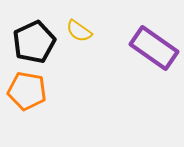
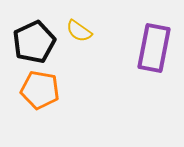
purple rectangle: rotated 66 degrees clockwise
orange pentagon: moved 13 px right, 1 px up
